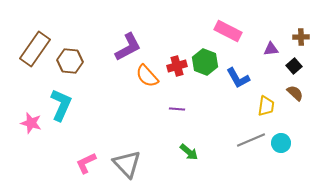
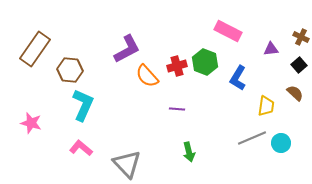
brown cross: rotated 28 degrees clockwise
purple L-shape: moved 1 px left, 2 px down
brown hexagon: moved 9 px down
black square: moved 5 px right, 1 px up
blue L-shape: rotated 60 degrees clockwise
cyan L-shape: moved 22 px right
gray line: moved 1 px right, 2 px up
green arrow: rotated 36 degrees clockwise
pink L-shape: moved 5 px left, 15 px up; rotated 65 degrees clockwise
